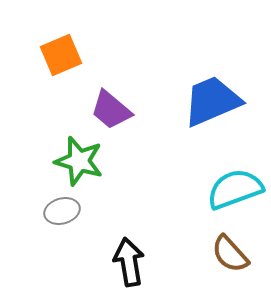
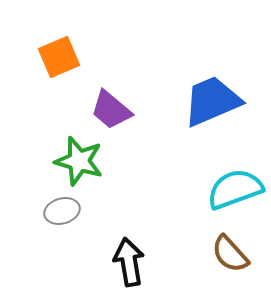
orange square: moved 2 px left, 2 px down
